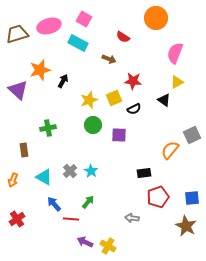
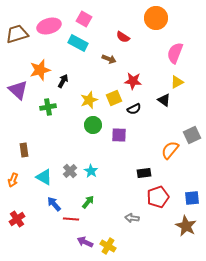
green cross: moved 21 px up
